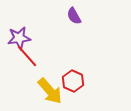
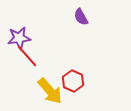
purple semicircle: moved 7 px right, 1 px down
